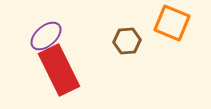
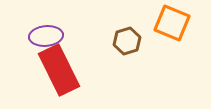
purple ellipse: rotated 36 degrees clockwise
brown hexagon: rotated 12 degrees counterclockwise
